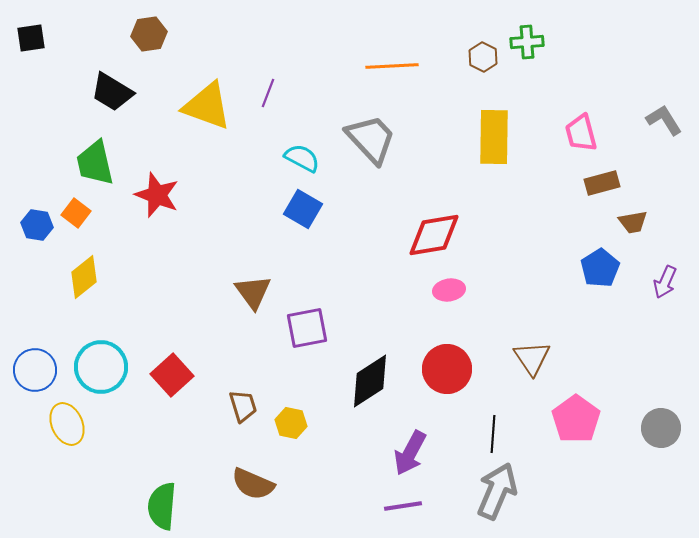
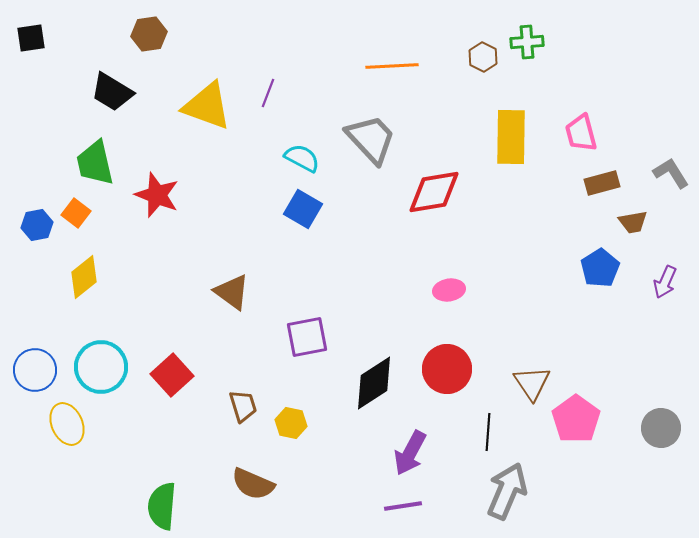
gray L-shape at (664, 120): moved 7 px right, 53 px down
yellow rectangle at (494, 137): moved 17 px right
blue hexagon at (37, 225): rotated 20 degrees counterclockwise
red diamond at (434, 235): moved 43 px up
brown triangle at (253, 292): moved 21 px left; rotated 18 degrees counterclockwise
purple square at (307, 328): moved 9 px down
brown triangle at (532, 358): moved 25 px down
black diamond at (370, 381): moved 4 px right, 2 px down
black line at (493, 434): moved 5 px left, 2 px up
gray arrow at (497, 491): moved 10 px right
